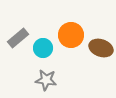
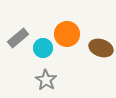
orange circle: moved 4 px left, 1 px up
gray star: rotated 25 degrees clockwise
